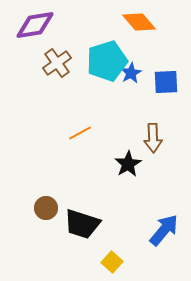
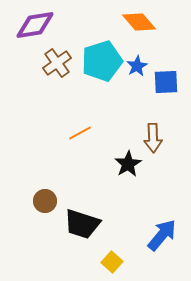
cyan pentagon: moved 5 px left
blue star: moved 6 px right, 7 px up
brown circle: moved 1 px left, 7 px up
blue arrow: moved 2 px left, 5 px down
